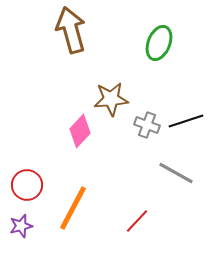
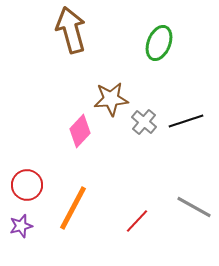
gray cross: moved 3 px left, 3 px up; rotated 20 degrees clockwise
gray line: moved 18 px right, 34 px down
